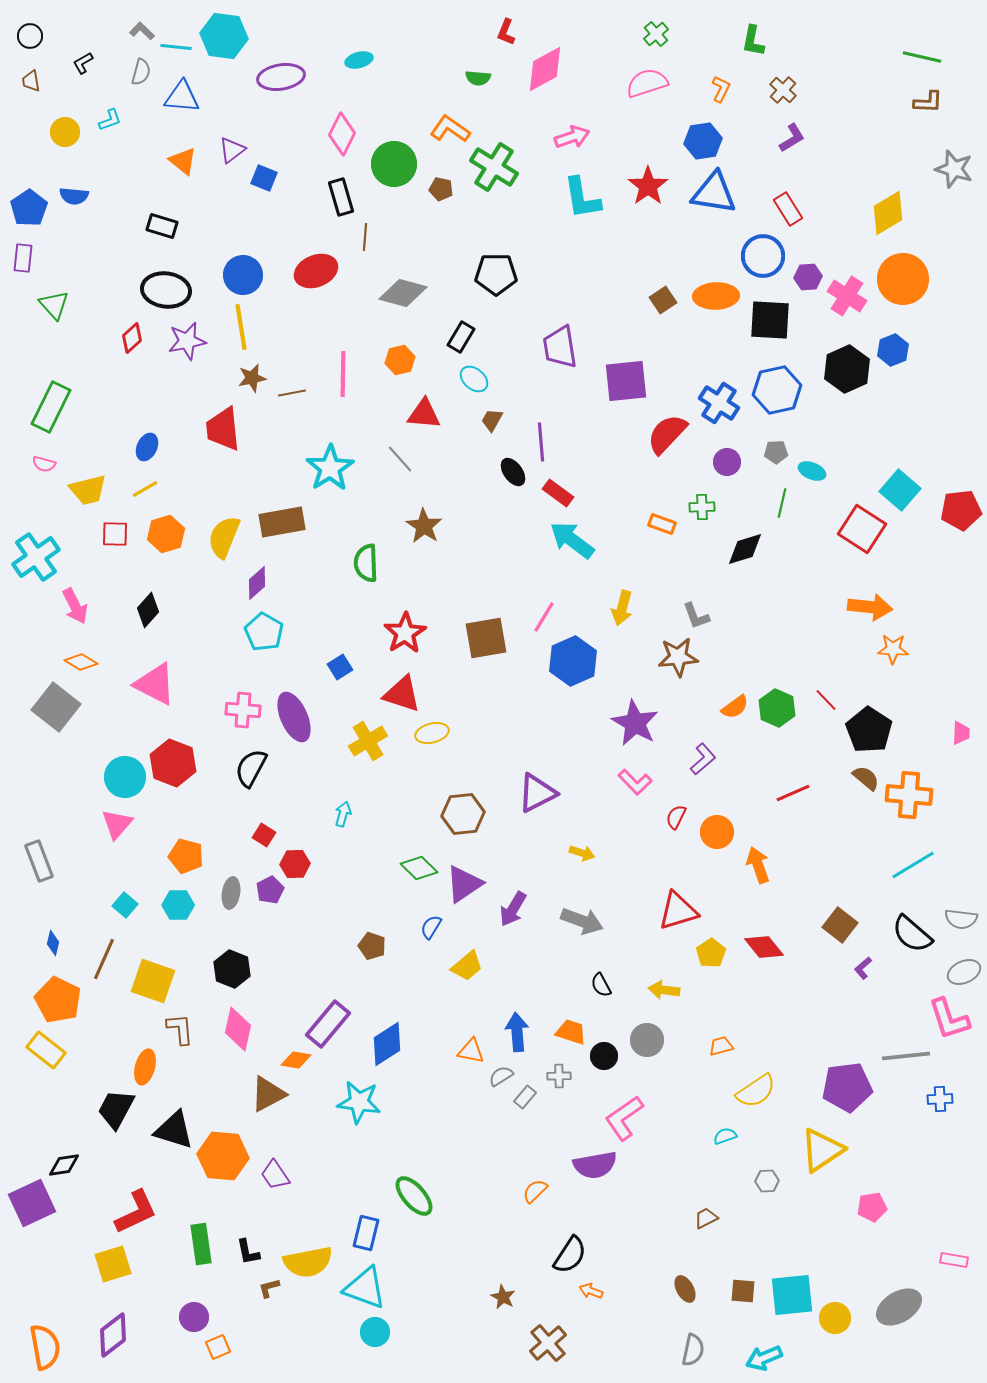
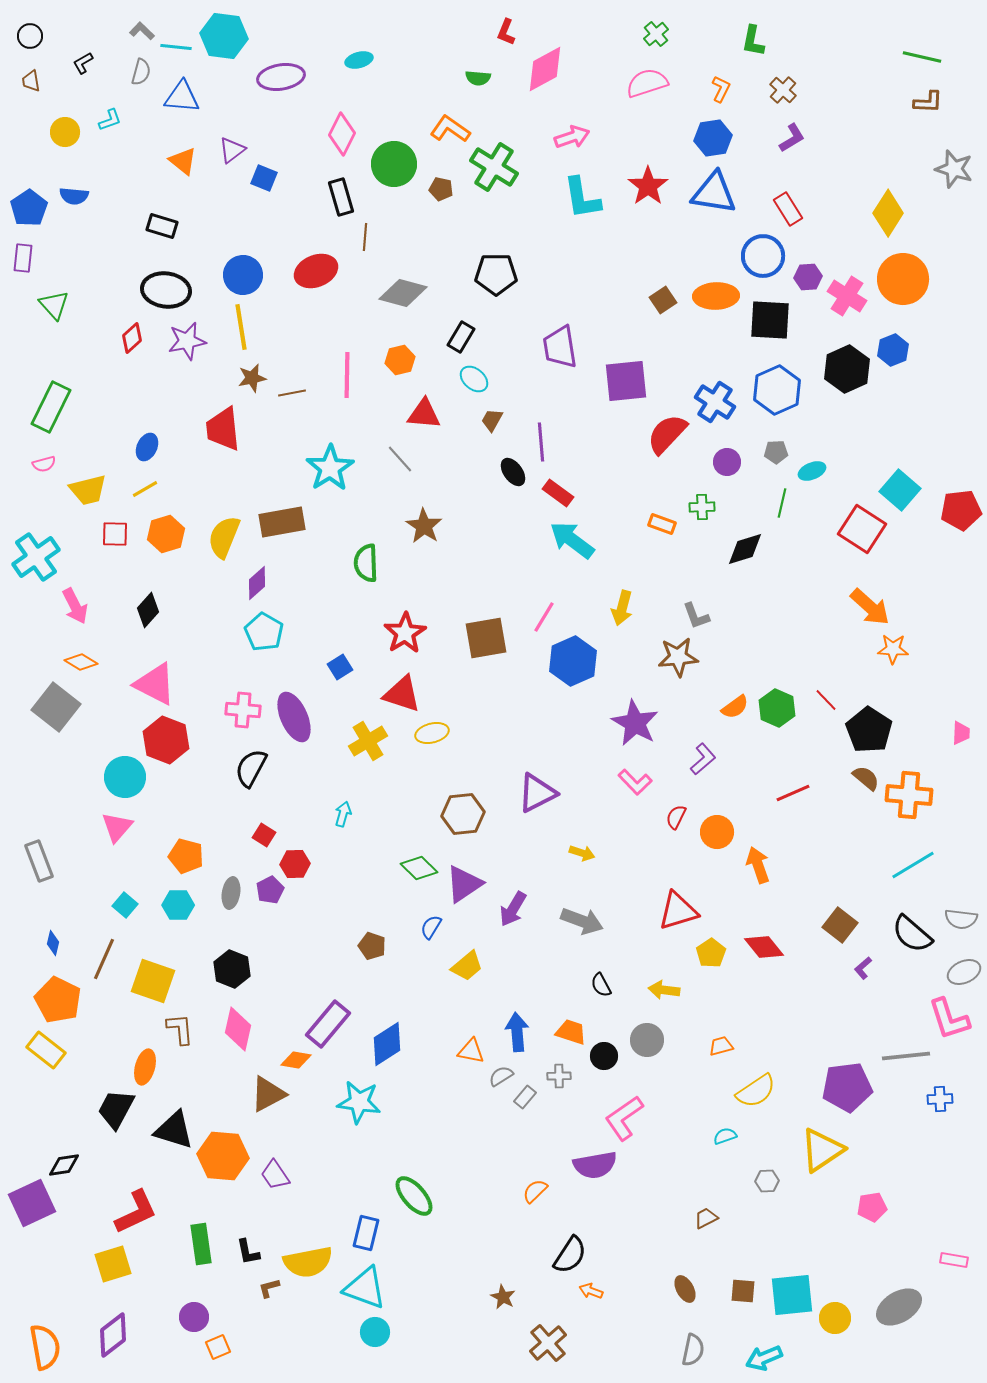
blue hexagon at (703, 141): moved 10 px right, 3 px up
yellow diamond at (888, 213): rotated 27 degrees counterclockwise
pink line at (343, 374): moved 4 px right, 1 px down
blue hexagon at (777, 390): rotated 12 degrees counterclockwise
blue cross at (719, 403): moved 4 px left, 1 px up
pink semicircle at (44, 464): rotated 30 degrees counterclockwise
cyan ellipse at (812, 471): rotated 44 degrees counterclockwise
orange arrow at (870, 607): rotated 36 degrees clockwise
red hexagon at (173, 763): moved 7 px left, 23 px up
pink triangle at (117, 824): moved 3 px down
